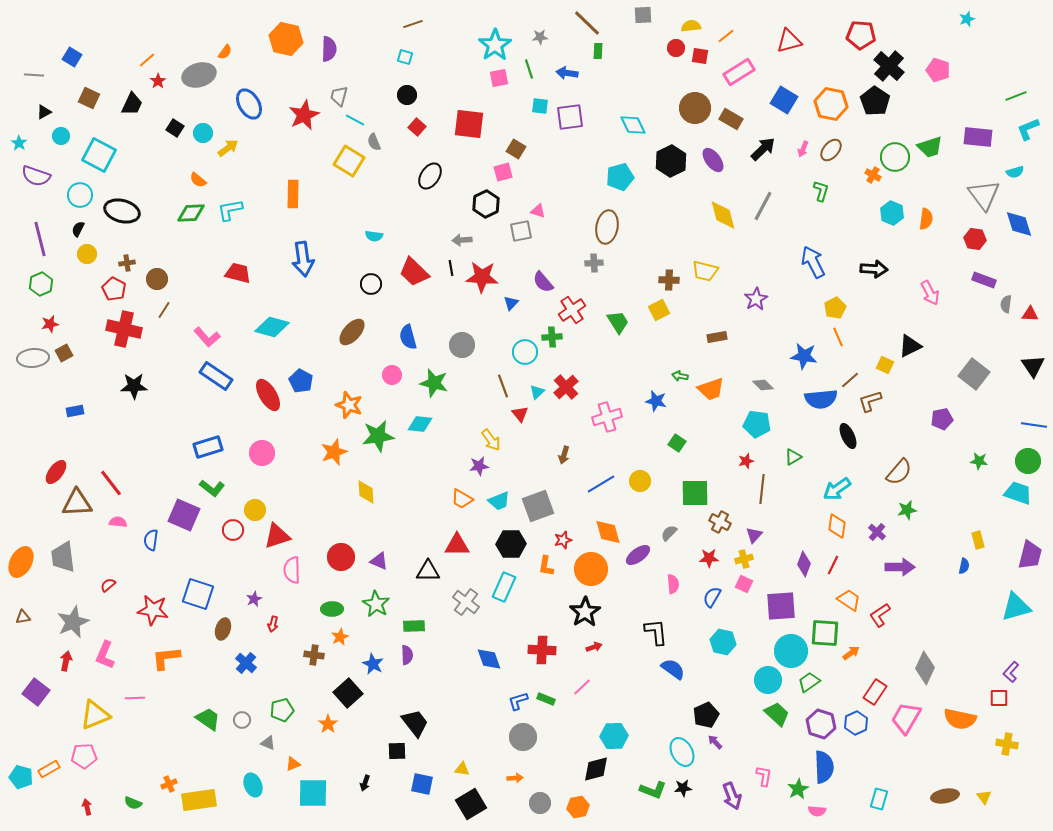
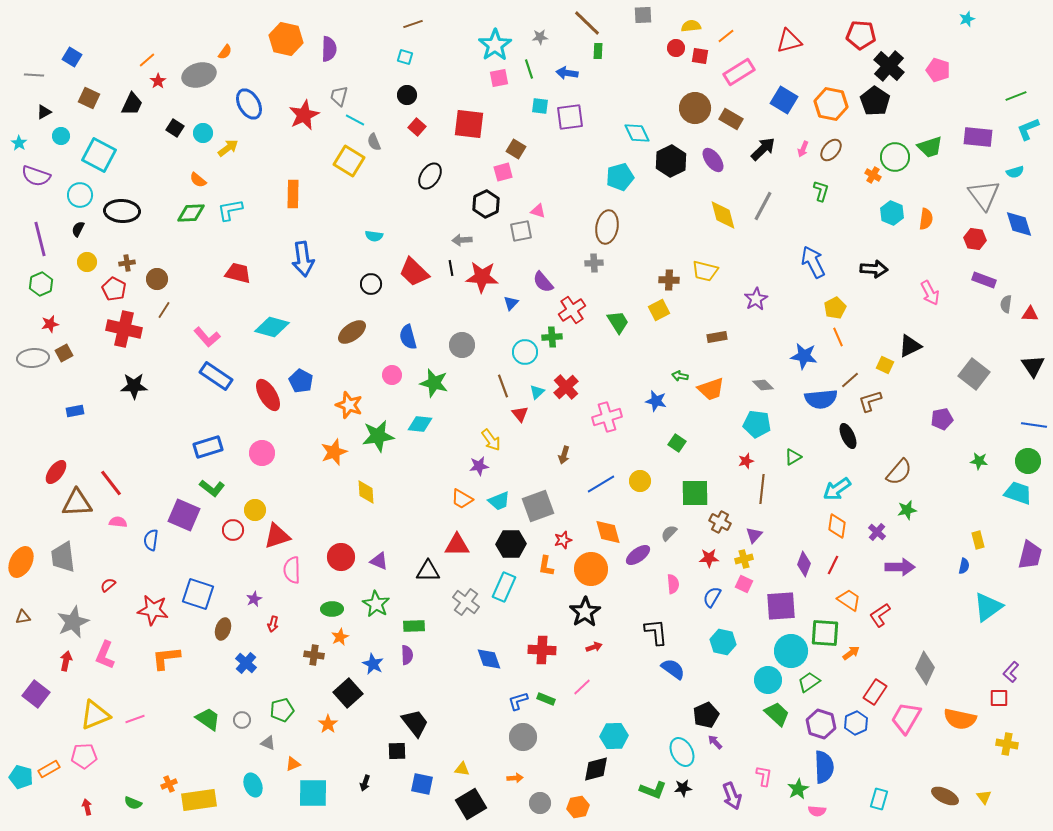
cyan diamond at (633, 125): moved 4 px right, 8 px down
black ellipse at (122, 211): rotated 12 degrees counterclockwise
yellow circle at (87, 254): moved 8 px down
brown ellipse at (352, 332): rotated 12 degrees clockwise
cyan triangle at (1016, 607): moved 28 px left; rotated 20 degrees counterclockwise
purple square at (36, 692): moved 2 px down
pink line at (135, 698): moved 21 px down; rotated 18 degrees counterclockwise
brown ellipse at (945, 796): rotated 36 degrees clockwise
